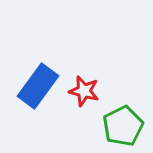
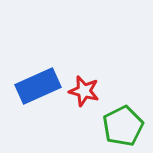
blue rectangle: rotated 30 degrees clockwise
